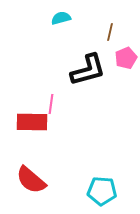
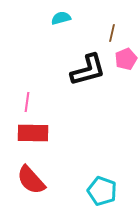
brown line: moved 2 px right, 1 px down
pink pentagon: moved 1 px down
pink line: moved 24 px left, 2 px up
red rectangle: moved 1 px right, 11 px down
red semicircle: rotated 8 degrees clockwise
cyan pentagon: rotated 16 degrees clockwise
